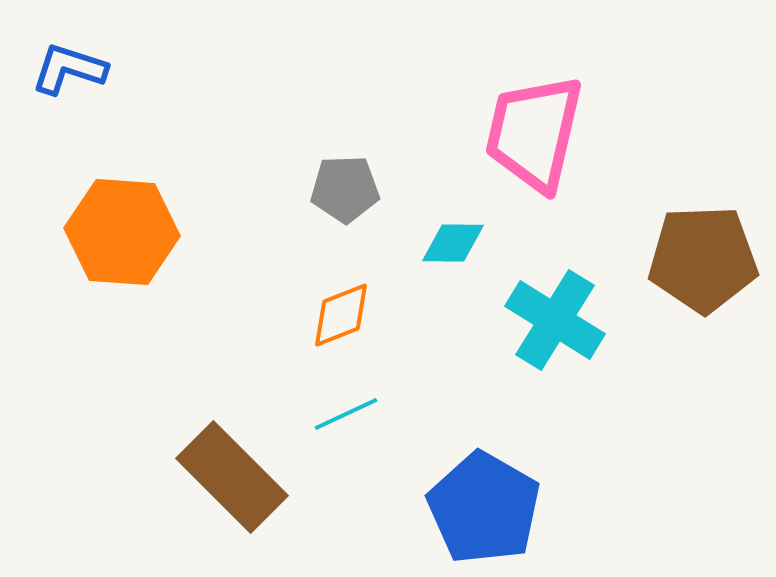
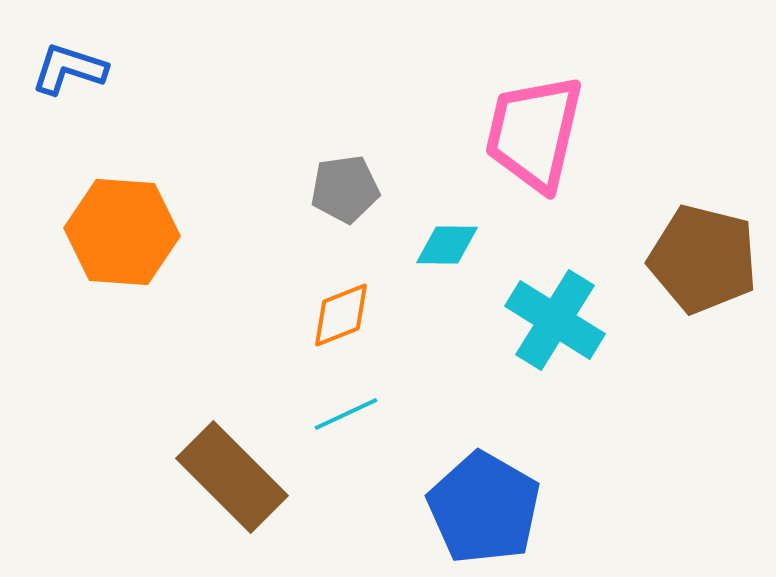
gray pentagon: rotated 6 degrees counterclockwise
cyan diamond: moved 6 px left, 2 px down
brown pentagon: rotated 16 degrees clockwise
